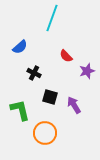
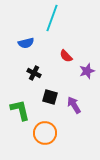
blue semicircle: moved 6 px right, 4 px up; rotated 28 degrees clockwise
